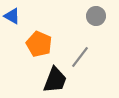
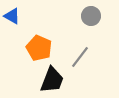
gray circle: moved 5 px left
orange pentagon: moved 4 px down
black trapezoid: moved 3 px left
